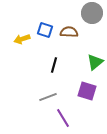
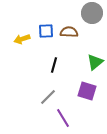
blue square: moved 1 px right, 1 px down; rotated 21 degrees counterclockwise
gray line: rotated 24 degrees counterclockwise
